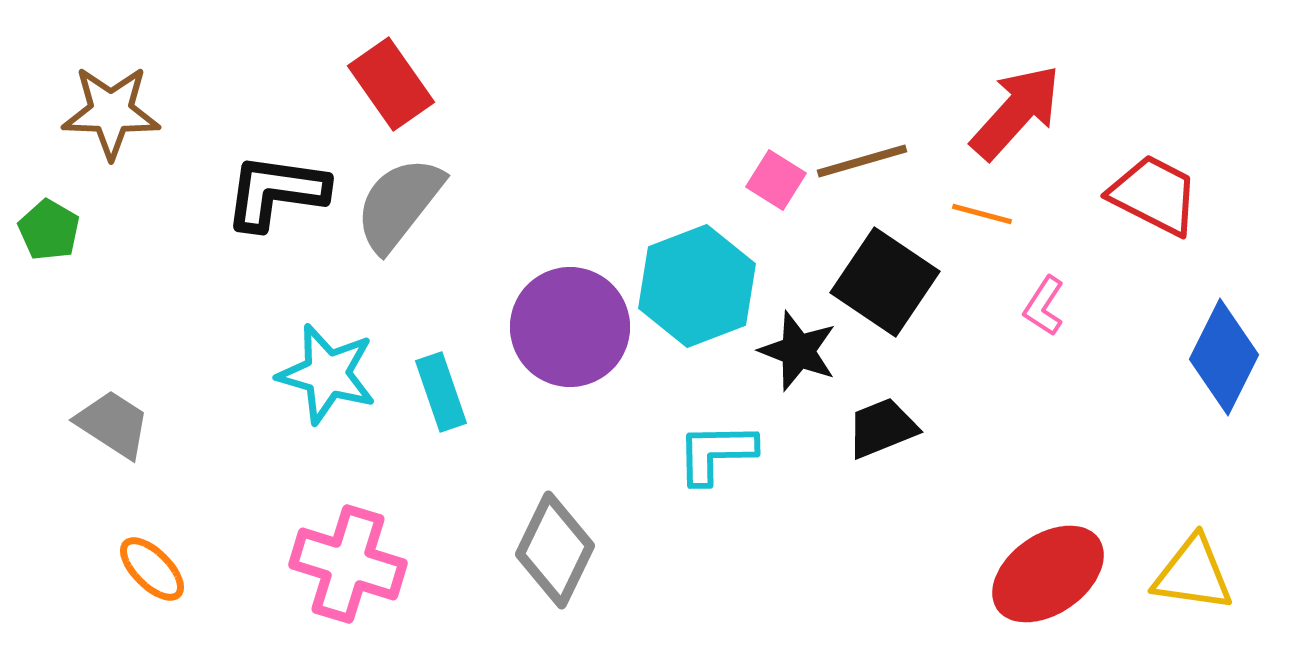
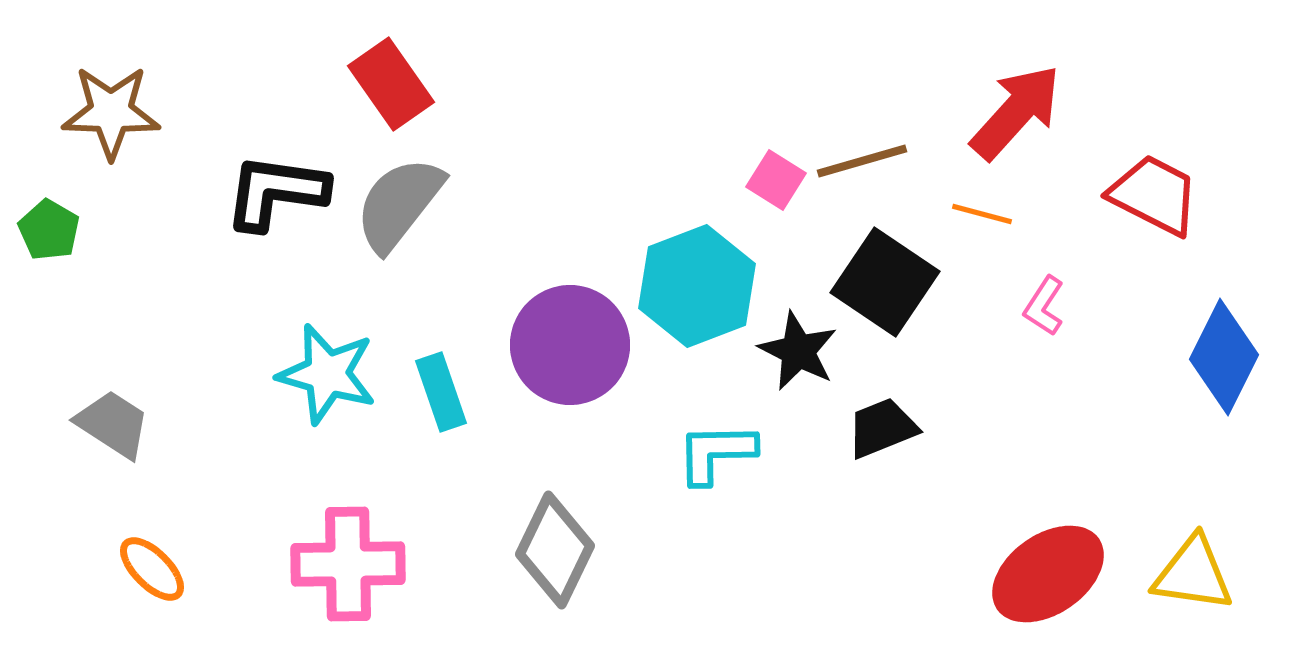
purple circle: moved 18 px down
black star: rotated 6 degrees clockwise
pink cross: rotated 18 degrees counterclockwise
